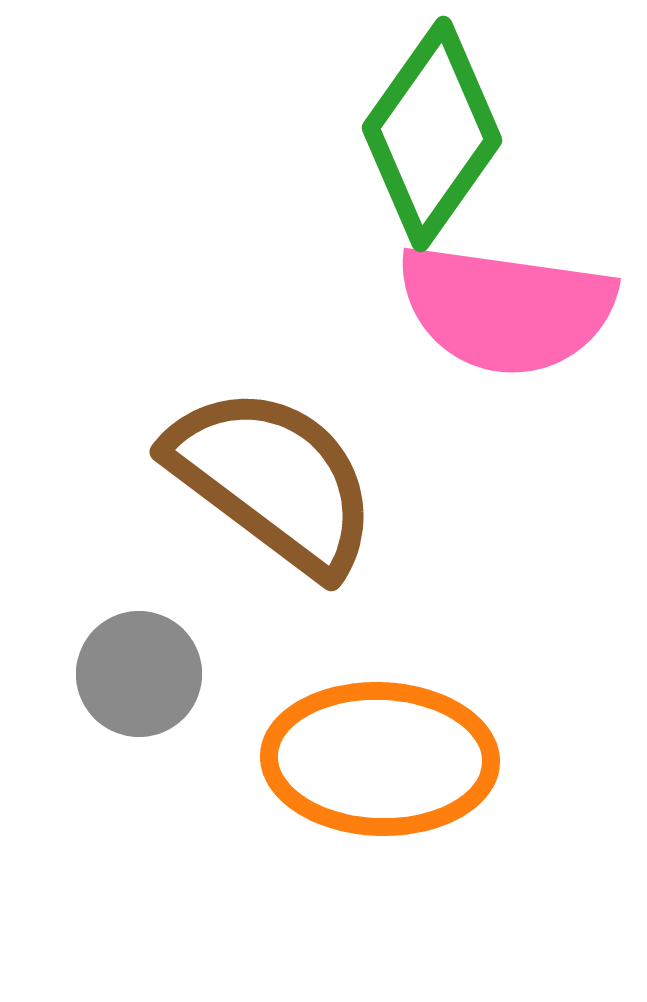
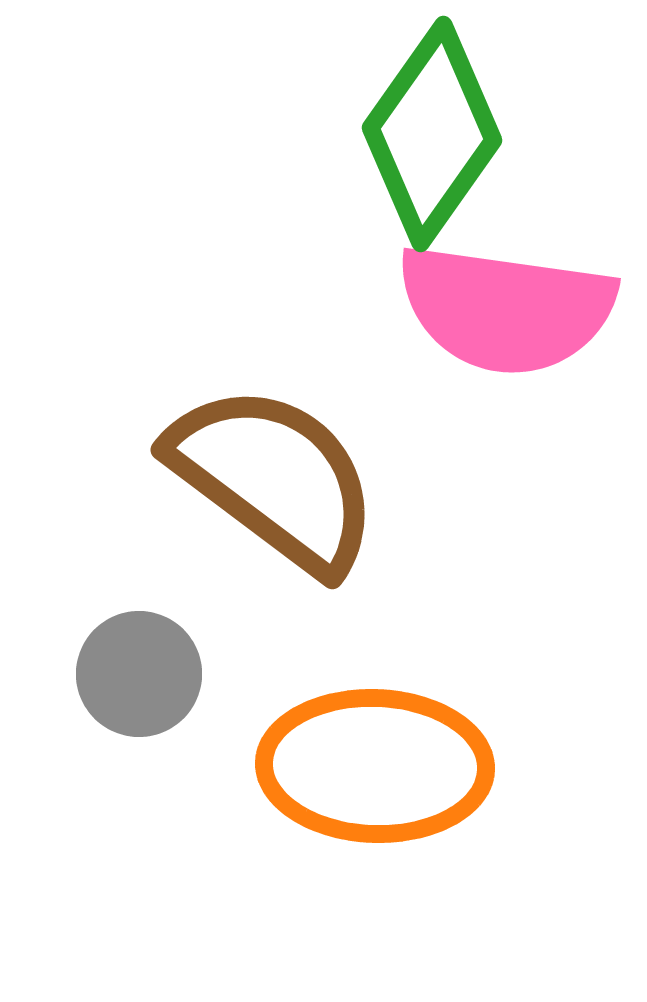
brown semicircle: moved 1 px right, 2 px up
orange ellipse: moved 5 px left, 7 px down
